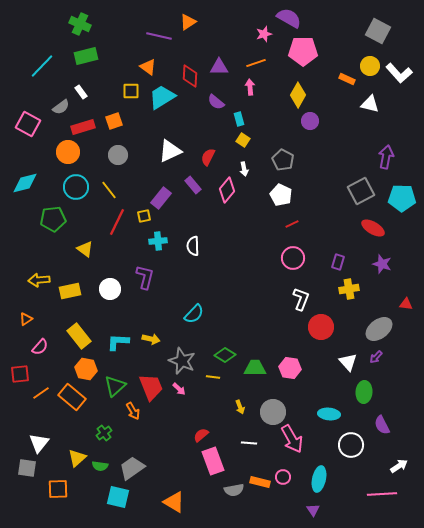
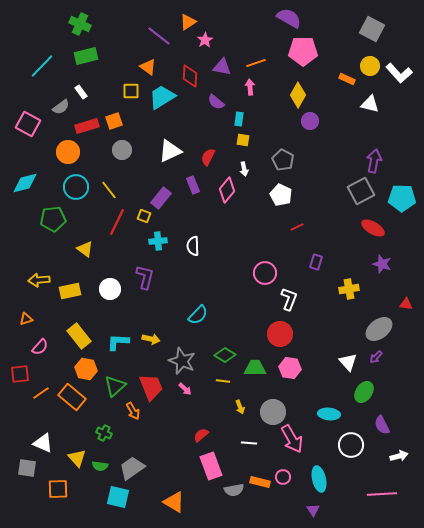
gray square at (378, 31): moved 6 px left, 2 px up
pink star at (264, 34): moved 59 px left, 6 px down; rotated 14 degrees counterclockwise
purple line at (159, 36): rotated 25 degrees clockwise
purple triangle at (219, 67): moved 3 px right; rotated 12 degrees clockwise
cyan rectangle at (239, 119): rotated 24 degrees clockwise
red rectangle at (83, 127): moved 4 px right, 1 px up
yellow square at (243, 140): rotated 24 degrees counterclockwise
gray circle at (118, 155): moved 4 px right, 5 px up
purple arrow at (386, 157): moved 12 px left, 4 px down
purple rectangle at (193, 185): rotated 18 degrees clockwise
yellow square at (144, 216): rotated 32 degrees clockwise
red line at (292, 224): moved 5 px right, 3 px down
pink circle at (293, 258): moved 28 px left, 15 px down
purple rectangle at (338, 262): moved 22 px left
white L-shape at (301, 299): moved 12 px left
cyan semicircle at (194, 314): moved 4 px right, 1 px down
orange triangle at (26, 319): rotated 16 degrees clockwise
red circle at (321, 327): moved 41 px left, 7 px down
yellow line at (213, 377): moved 10 px right, 4 px down
pink arrow at (179, 389): moved 6 px right
green ellipse at (364, 392): rotated 30 degrees clockwise
green cross at (104, 433): rotated 28 degrees counterclockwise
white triangle at (39, 443): moved 4 px right; rotated 45 degrees counterclockwise
yellow triangle at (77, 458): rotated 30 degrees counterclockwise
pink rectangle at (213, 461): moved 2 px left, 5 px down
white arrow at (399, 466): moved 10 px up; rotated 18 degrees clockwise
cyan ellipse at (319, 479): rotated 25 degrees counterclockwise
